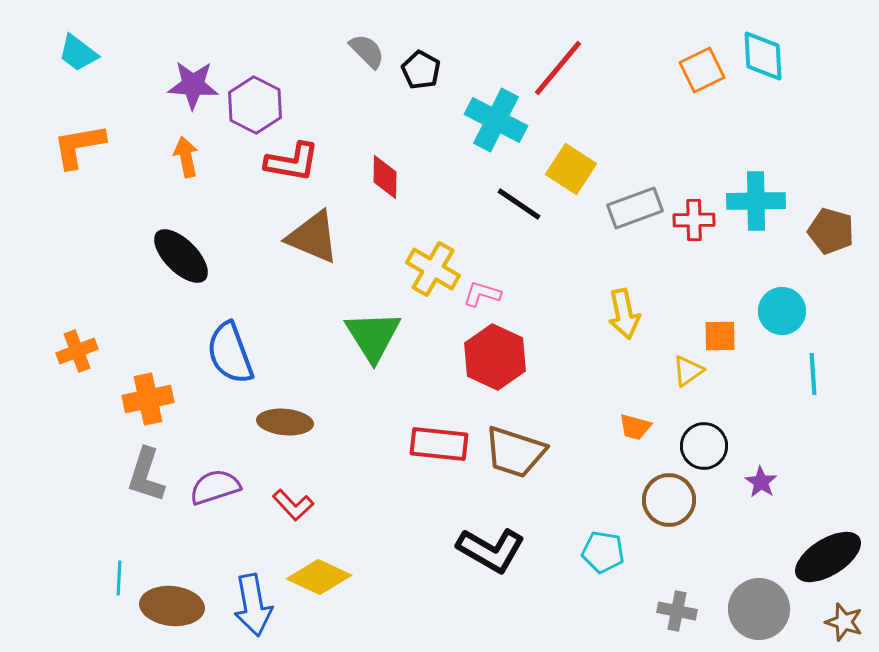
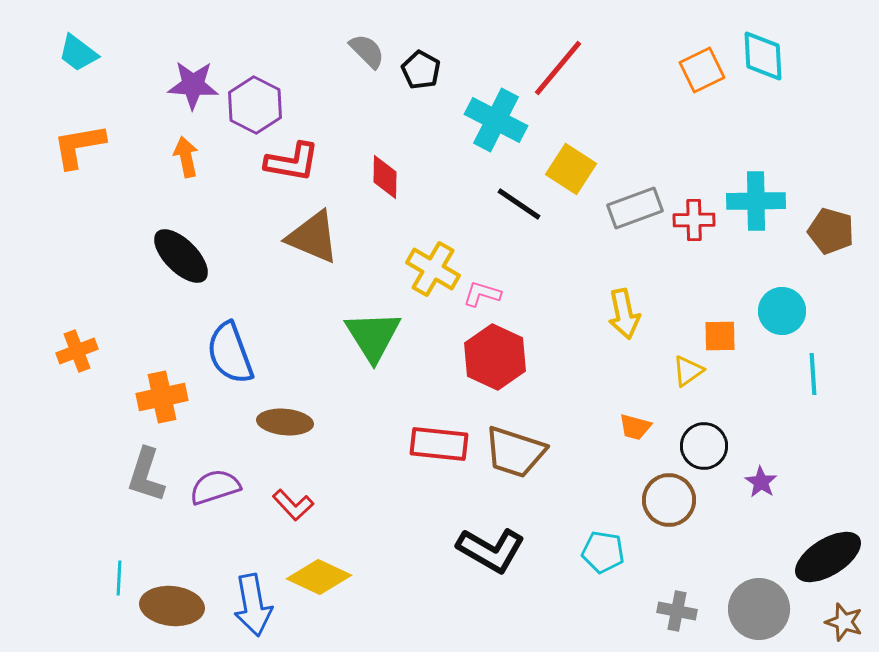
orange cross at (148, 399): moved 14 px right, 2 px up
